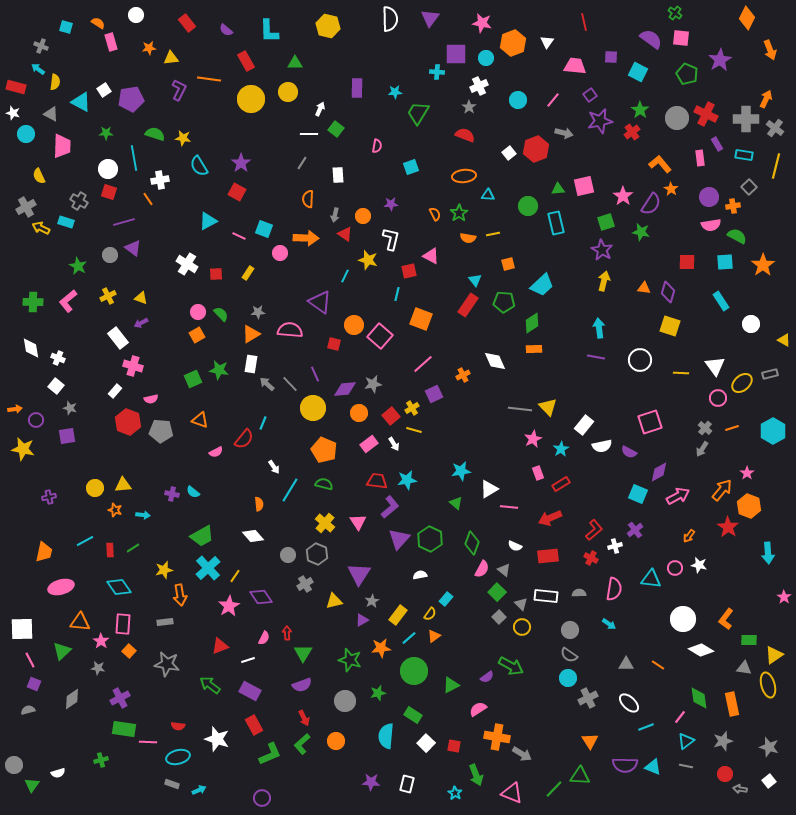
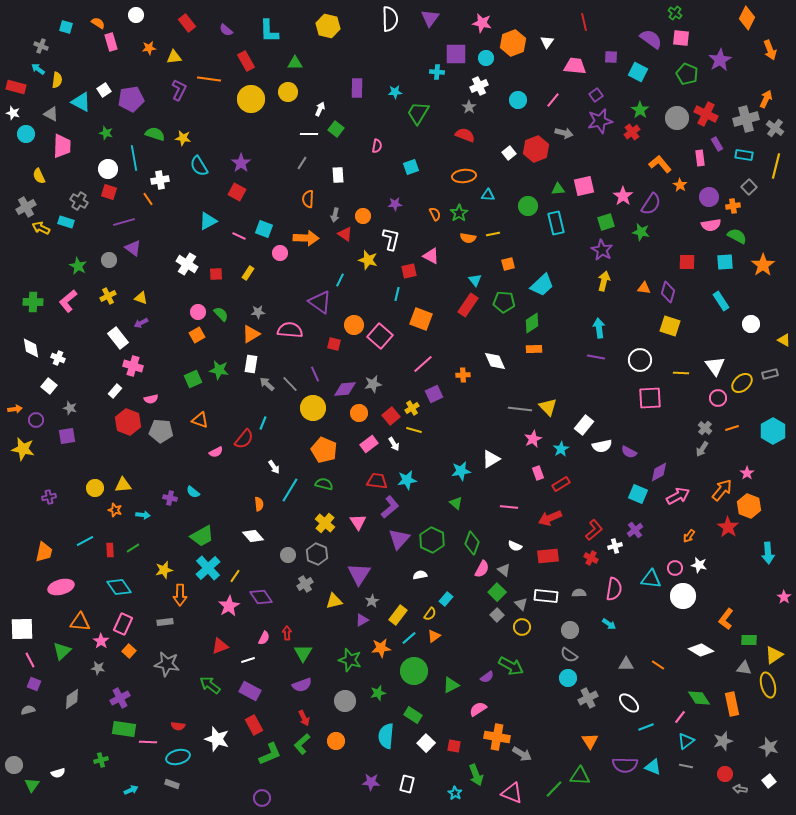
yellow triangle at (171, 58): moved 3 px right, 1 px up
yellow semicircle at (55, 82): moved 2 px right, 2 px up
purple square at (590, 95): moved 6 px right
gray cross at (746, 119): rotated 15 degrees counterclockwise
green star at (106, 133): rotated 16 degrees clockwise
orange star at (671, 189): moved 9 px right, 4 px up
purple star at (391, 204): moved 4 px right
gray circle at (110, 255): moved 1 px left, 5 px down
cyan line at (345, 276): moved 5 px left, 4 px down
orange cross at (463, 375): rotated 24 degrees clockwise
white square at (56, 386): moved 7 px left
pink square at (650, 422): moved 24 px up; rotated 15 degrees clockwise
white triangle at (489, 489): moved 2 px right, 30 px up
purple cross at (172, 494): moved 2 px left, 4 px down
green hexagon at (430, 539): moved 2 px right, 1 px down
orange arrow at (180, 595): rotated 10 degrees clockwise
gray square at (499, 617): moved 2 px left, 2 px up
white circle at (683, 619): moved 23 px up
pink rectangle at (123, 624): rotated 20 degrees clockwise
green diamond at (699, 698): rotated 25 degrees counterclockwise
cyan arrow at (199, 790): moved 68 px left
